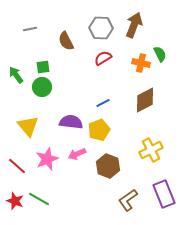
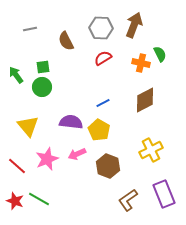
yellow pentagon: rotated 20 degrees counterclockwise
